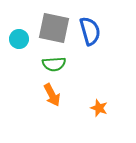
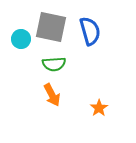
gray square: moved 3 px left, 1 px up
cyan circle: moved 2 px right
orange star: rotated 18 degrees clockwise
